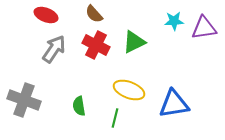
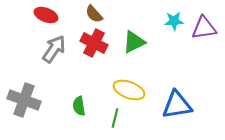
red cross: moved 2 px left, 2 px up
blue triangle: moved 3 px right, 1 px down
